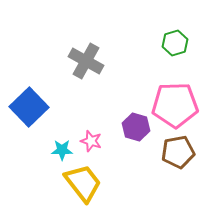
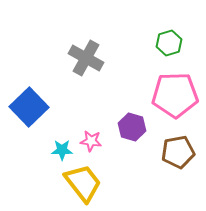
green hexagon: moved 6 px left
gray cross: moved 3 px up
pink pentagon: moved 10 px up
purple hexagon: moved 4 px left
pink star: rotated 10 degrees counterclockwise
